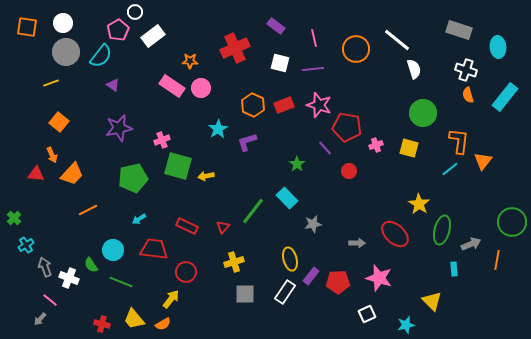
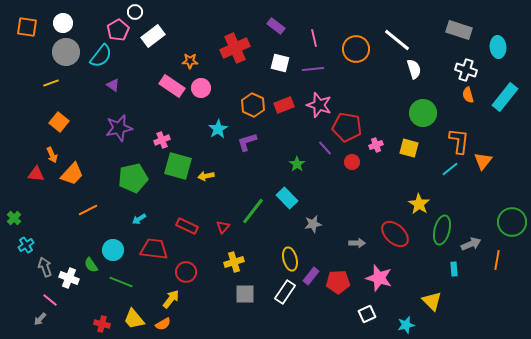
red circle at (349, 171): moved 3 px right, 9 px up
